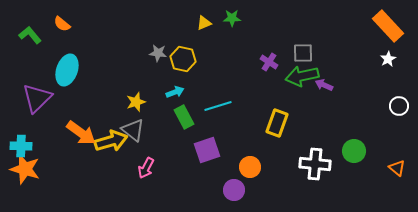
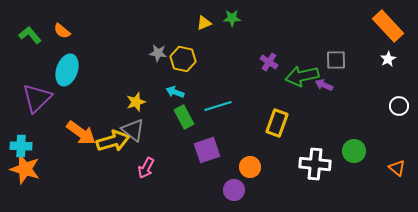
orange semicircle: moved 7 px down
gray square: moved 33 px right, 7 px down
cyan arrow: rotated 138 degrees counterclockwise
yellow arrow: moved 2 px right
